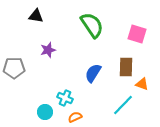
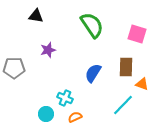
cyan circle: moved 1 px right, 2 px down
